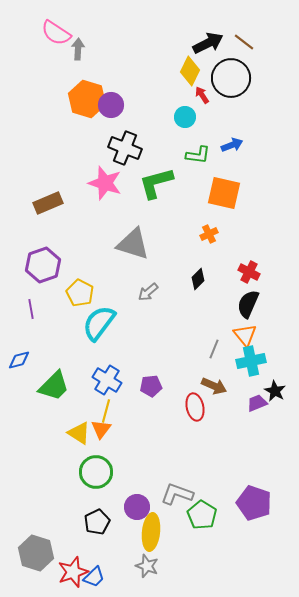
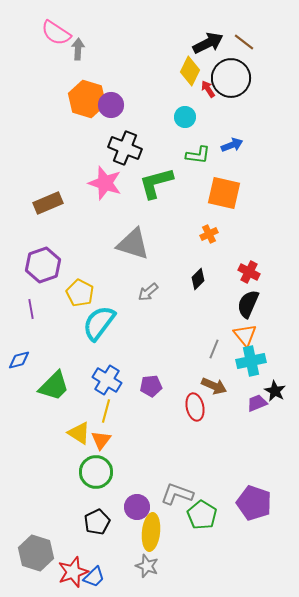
red arrow at (202, 95): moved 6 px right, 6 px up
orange triangle at (101, 429): moved 11 px down
